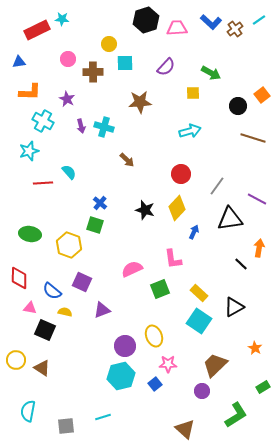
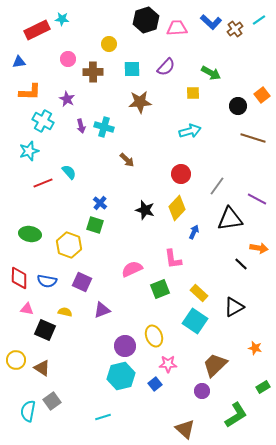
cyan square at (125, 63): moved 7 px right, 6 px down
red line at (43, 183): rotated 18 degrees counterclockwise
orange arrow at (259, 248): rotated 90 degrees clockwise
blue semicircle at (52, 291): moved 5 px left, 10 px up; rotated 30 degrees counterclockwise
pink triangle at (30, 308): moved 3 px left, 1 px down
cyan square at (199, 321): moved 4 px left
orange star at (255, 348): rotated 16 degrees counterclockwise
gray square at (66, 426): moved 14 px left, 25 px up; rotated 30 degrees counterclockwise
